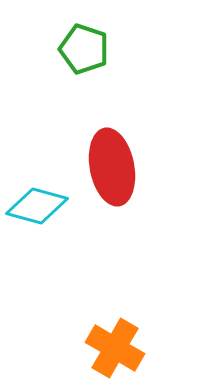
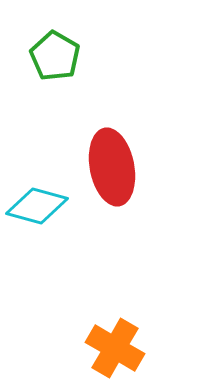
green pentagon: moved 29 px left, 7 px down; rotated 12 degrees clockwise
